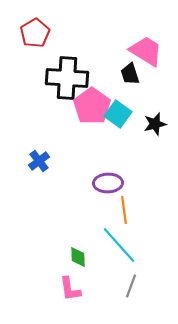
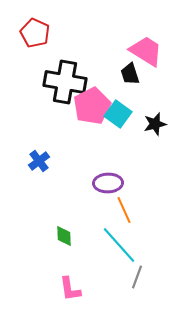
red pentagon: rotated 16 degrees counterclockwise
black cross: moved 2 px left, 4 px down; rotated 6 degrees clockwise
pink pentagon: rotated 9 degrees clockwise
orange line: rotated 16 degrees counterclockwise
green diamond: moved 14 px left, 21 px up
gray line: moved 6 px right, 9 px up
